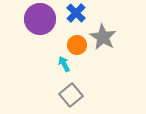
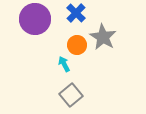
purple circle: moved 5 px left
